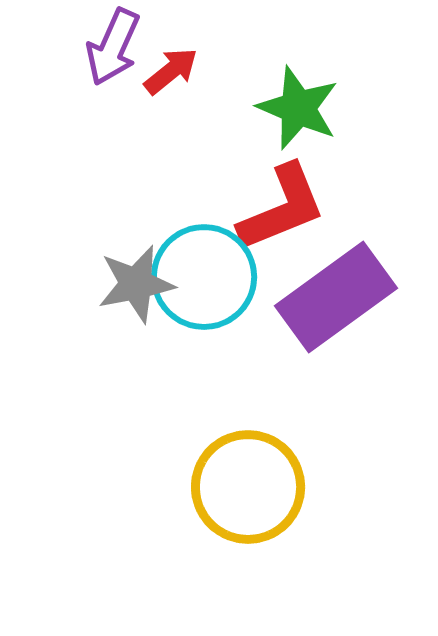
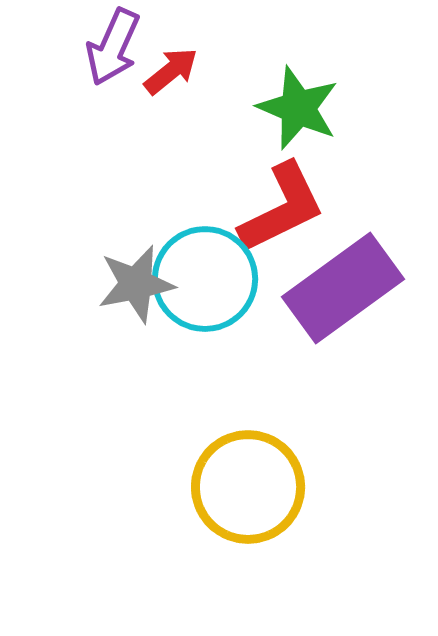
red L-shape: rotated 4 degrees counterclockwise
cyan circle: moved 1 px right, 2 px down
purple rectangle: moved 7 px right, 9 px up
